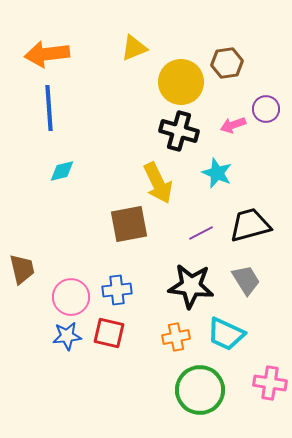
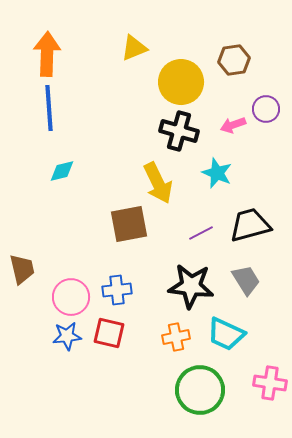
orange arrow: rotated 99 degrees clockwise
brown hexagon: moved 7 px right, 3 px up
